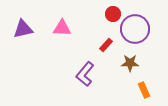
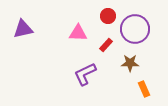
red circle: moved 5 px left, 2 px down
pink triangle: moved 16 px right, 5 px down
purple L-shape: rotated 25 degrees clockwise
orange rectangle: moved 1 px up
